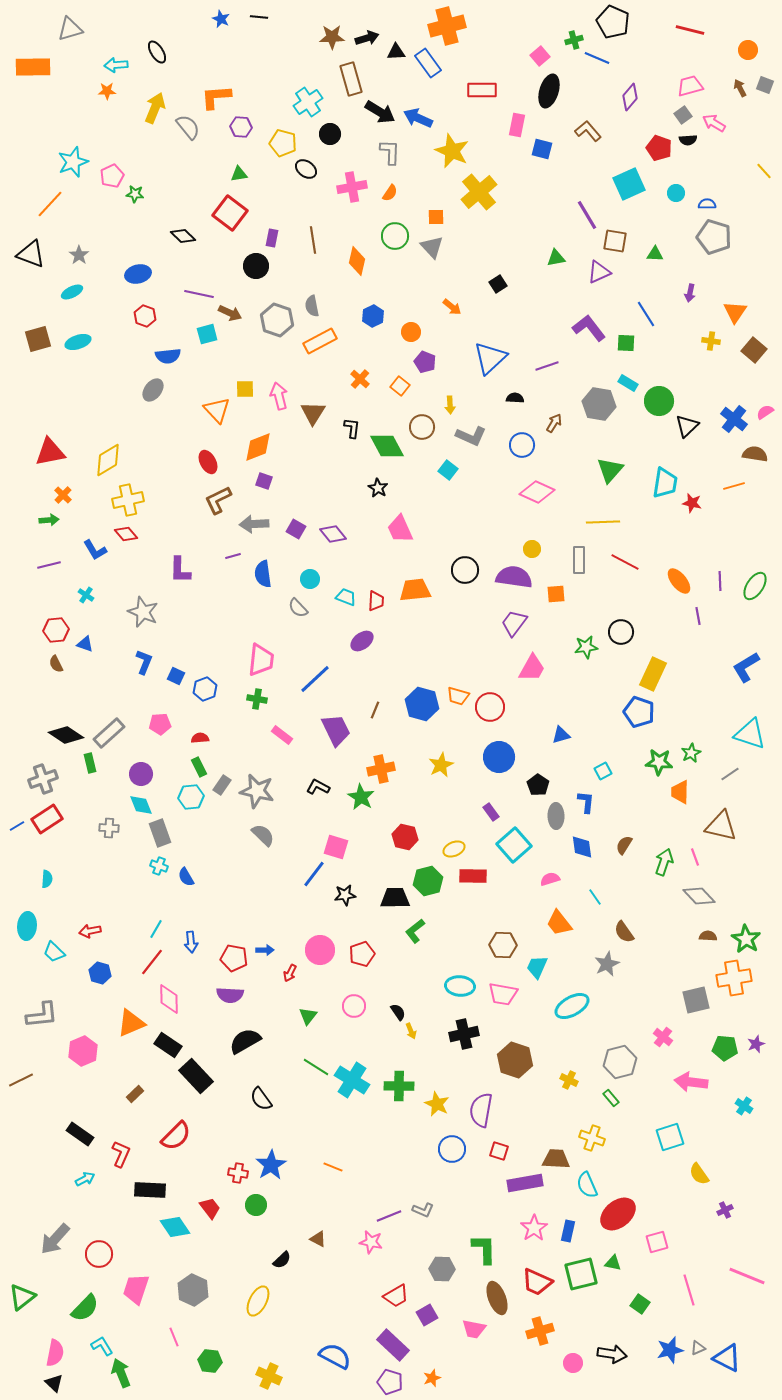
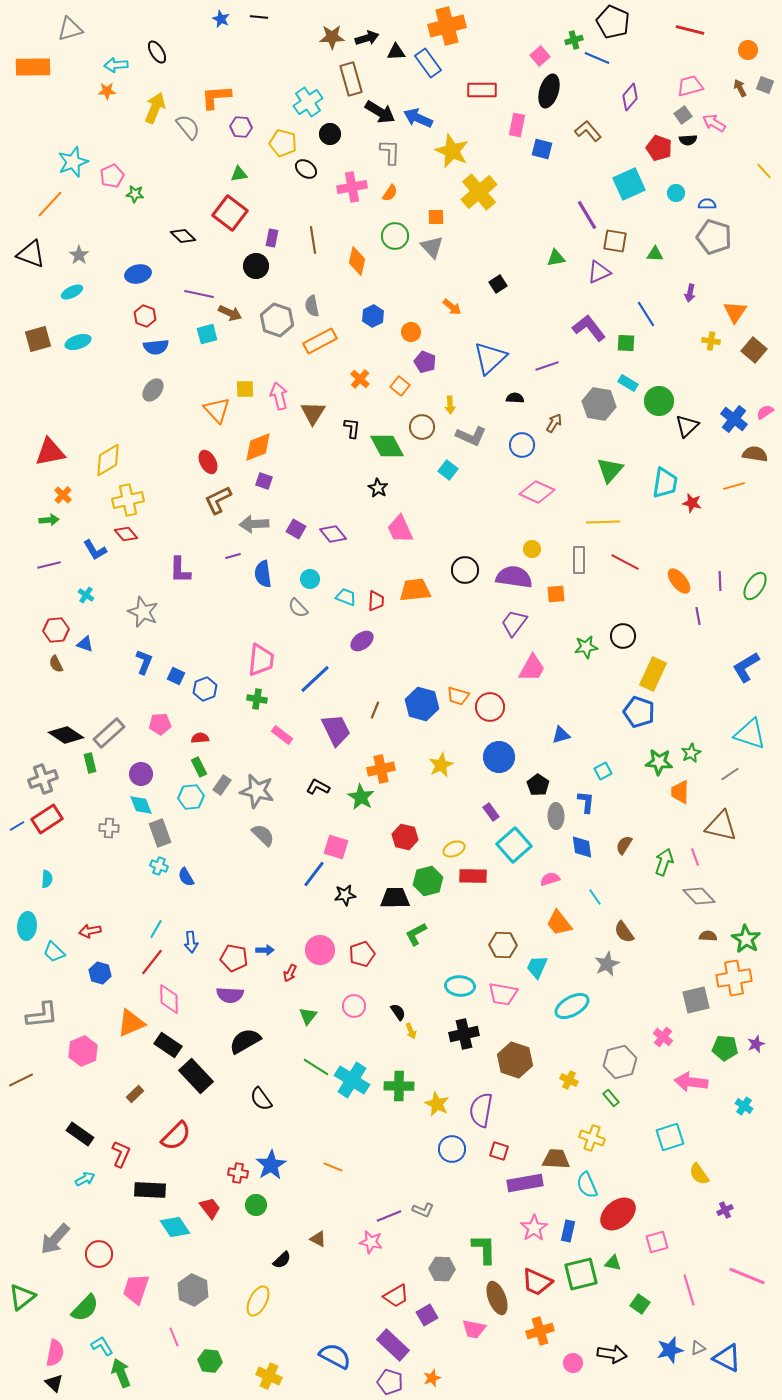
blue semicircle at (168, 356): moved 12 px left, 9 px up
black circle at (621, 632): moved 2 px right, 4 px down
green L-shape at (415, 931): moved 1 px right, 3 px down; rotated 10 degrees clockwise
